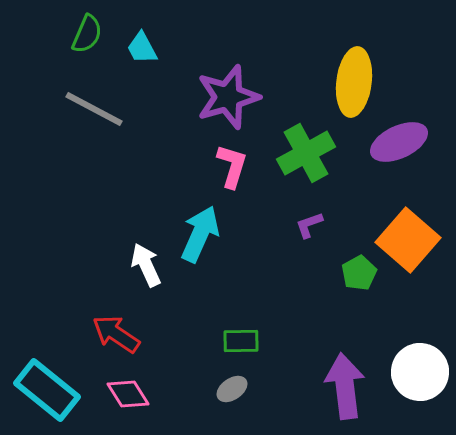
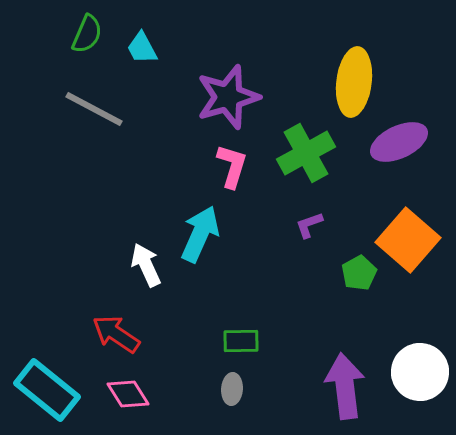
gray ellipse: rotated 52 degrees counterclockwise
